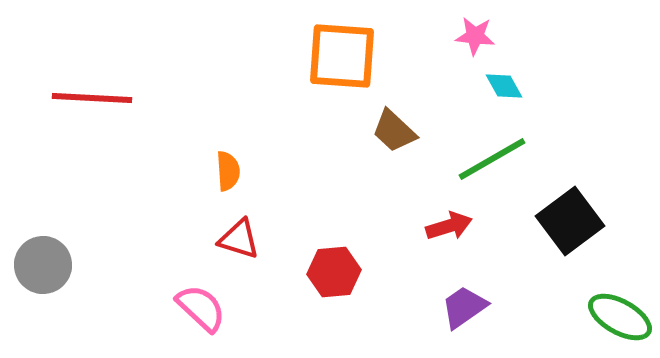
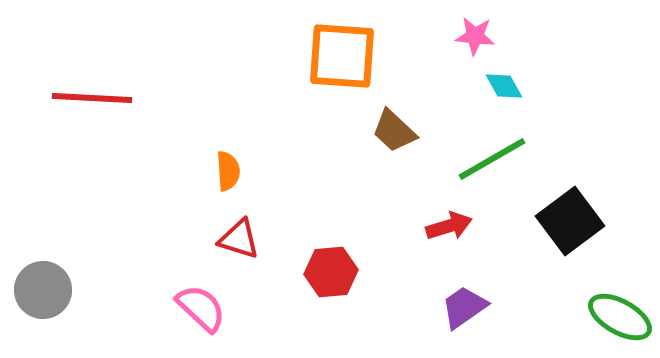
gray circle: moved 25 px down
red hexagon: moved 3 px left
